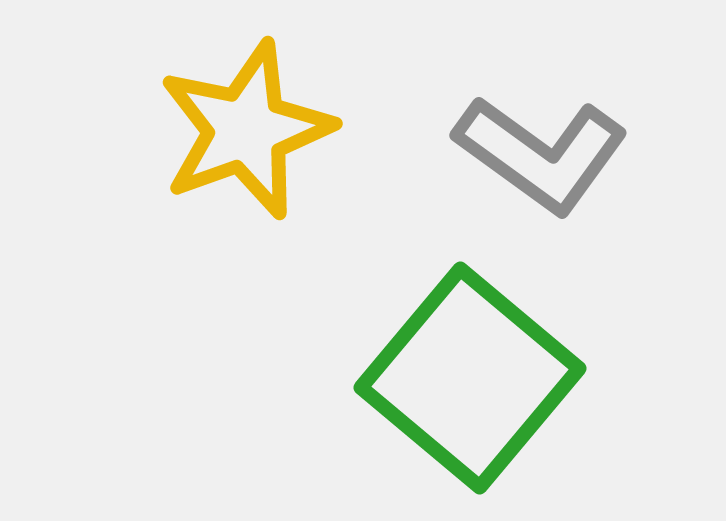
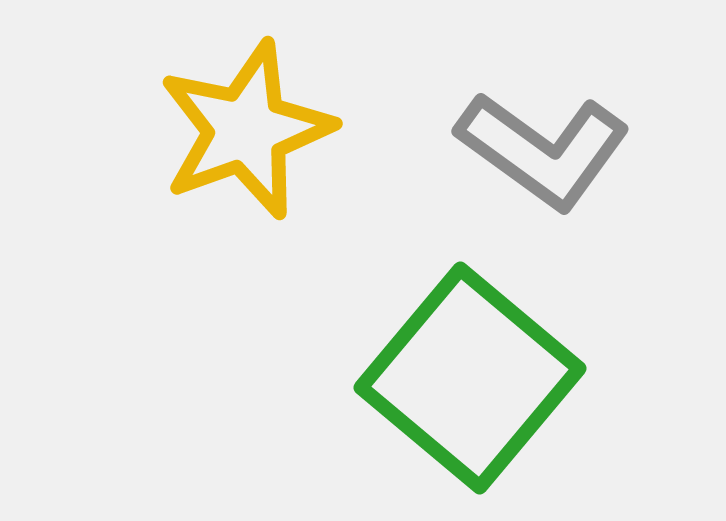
gray L-shape: moved 2 px right, 4 px up
